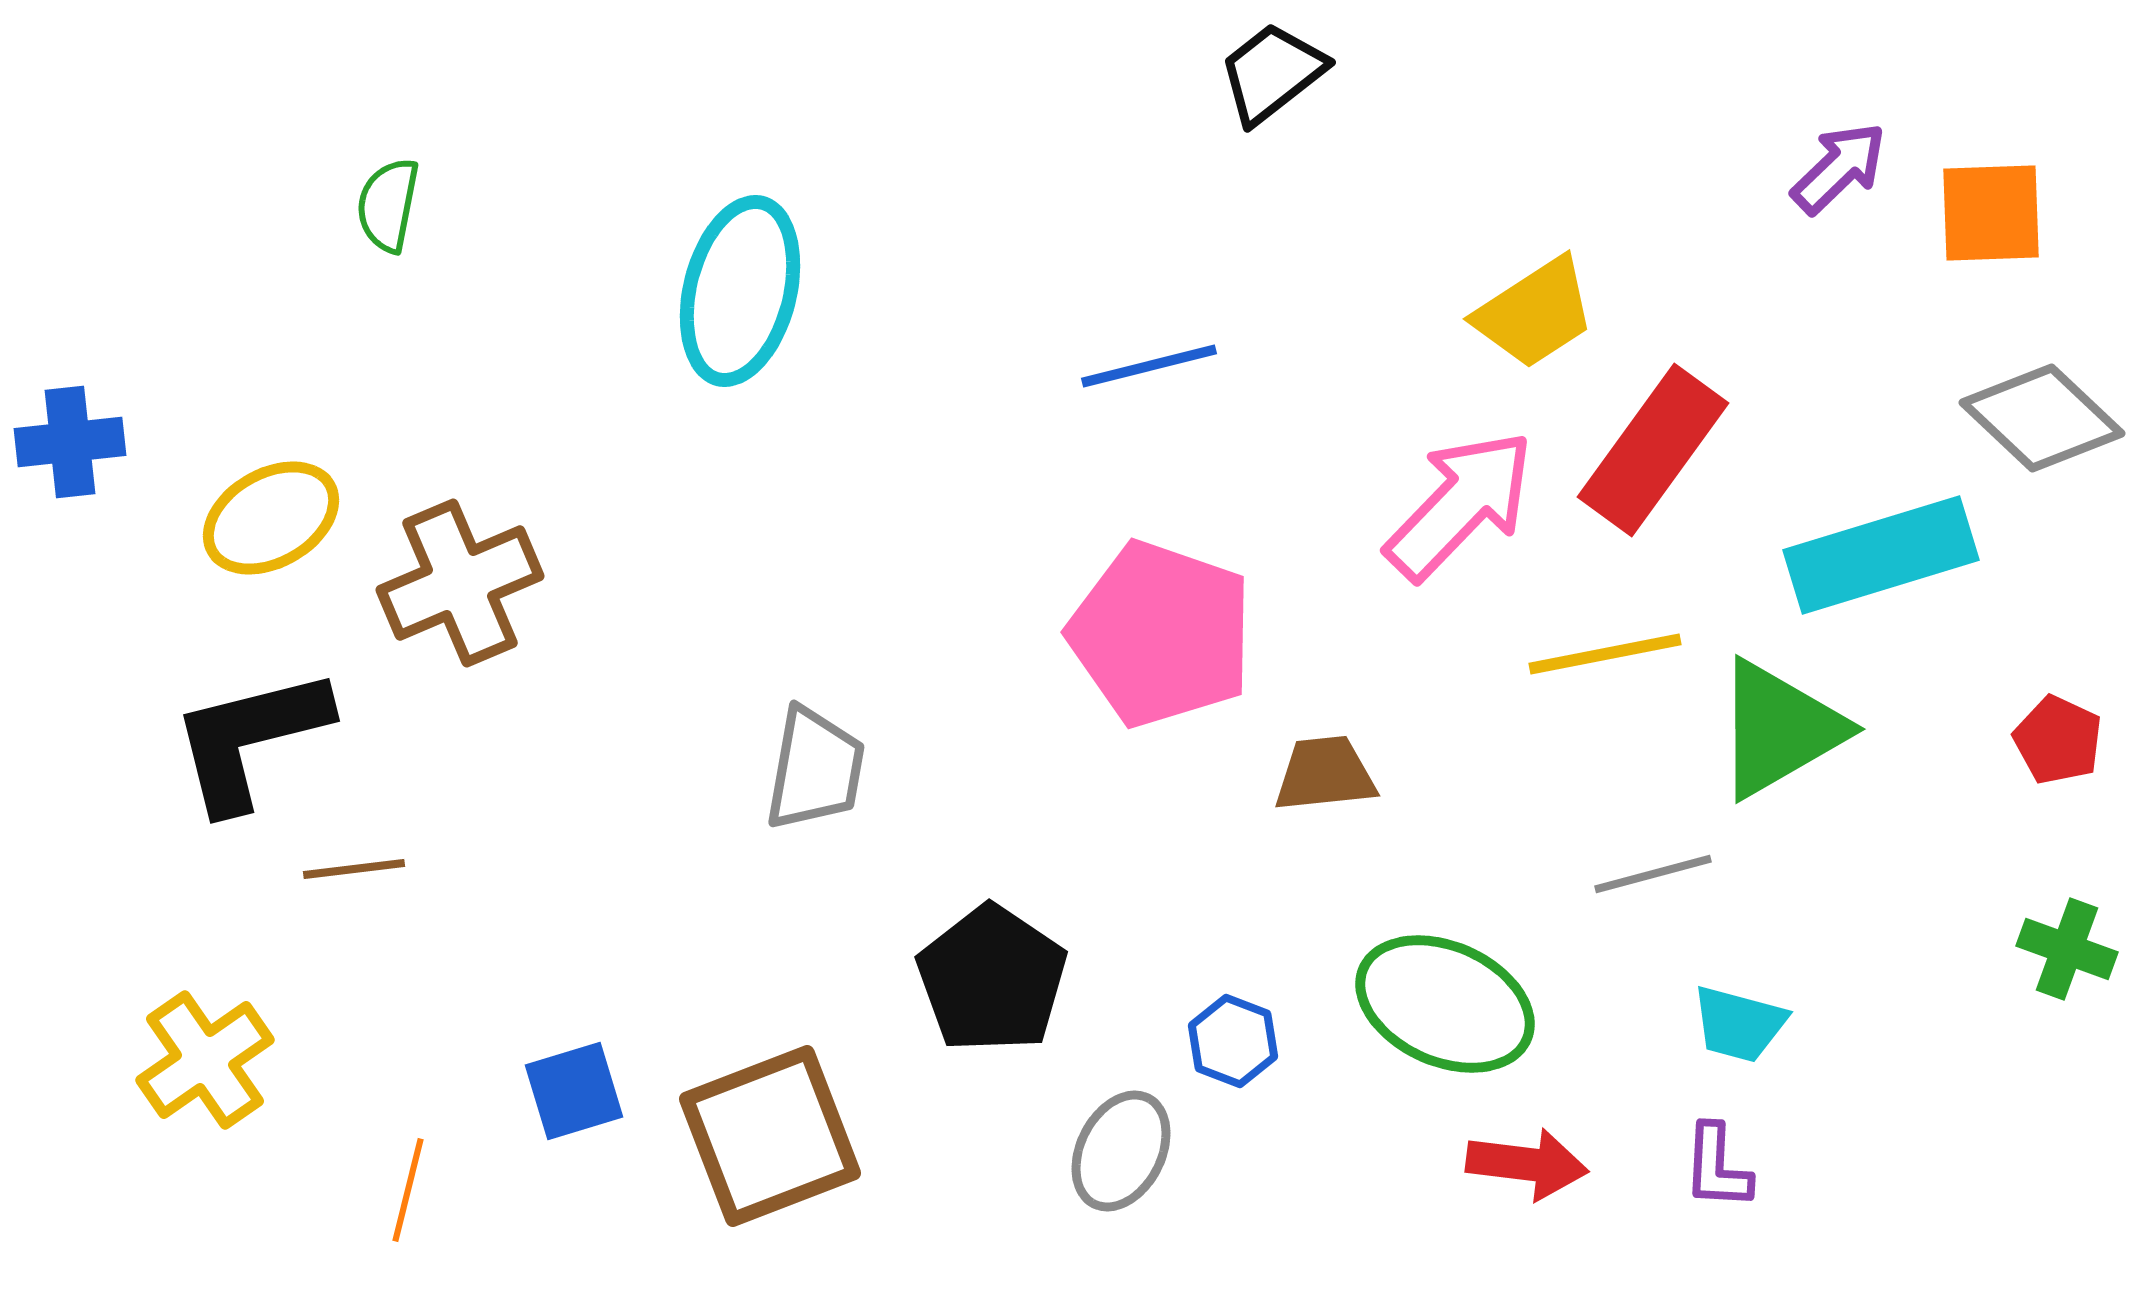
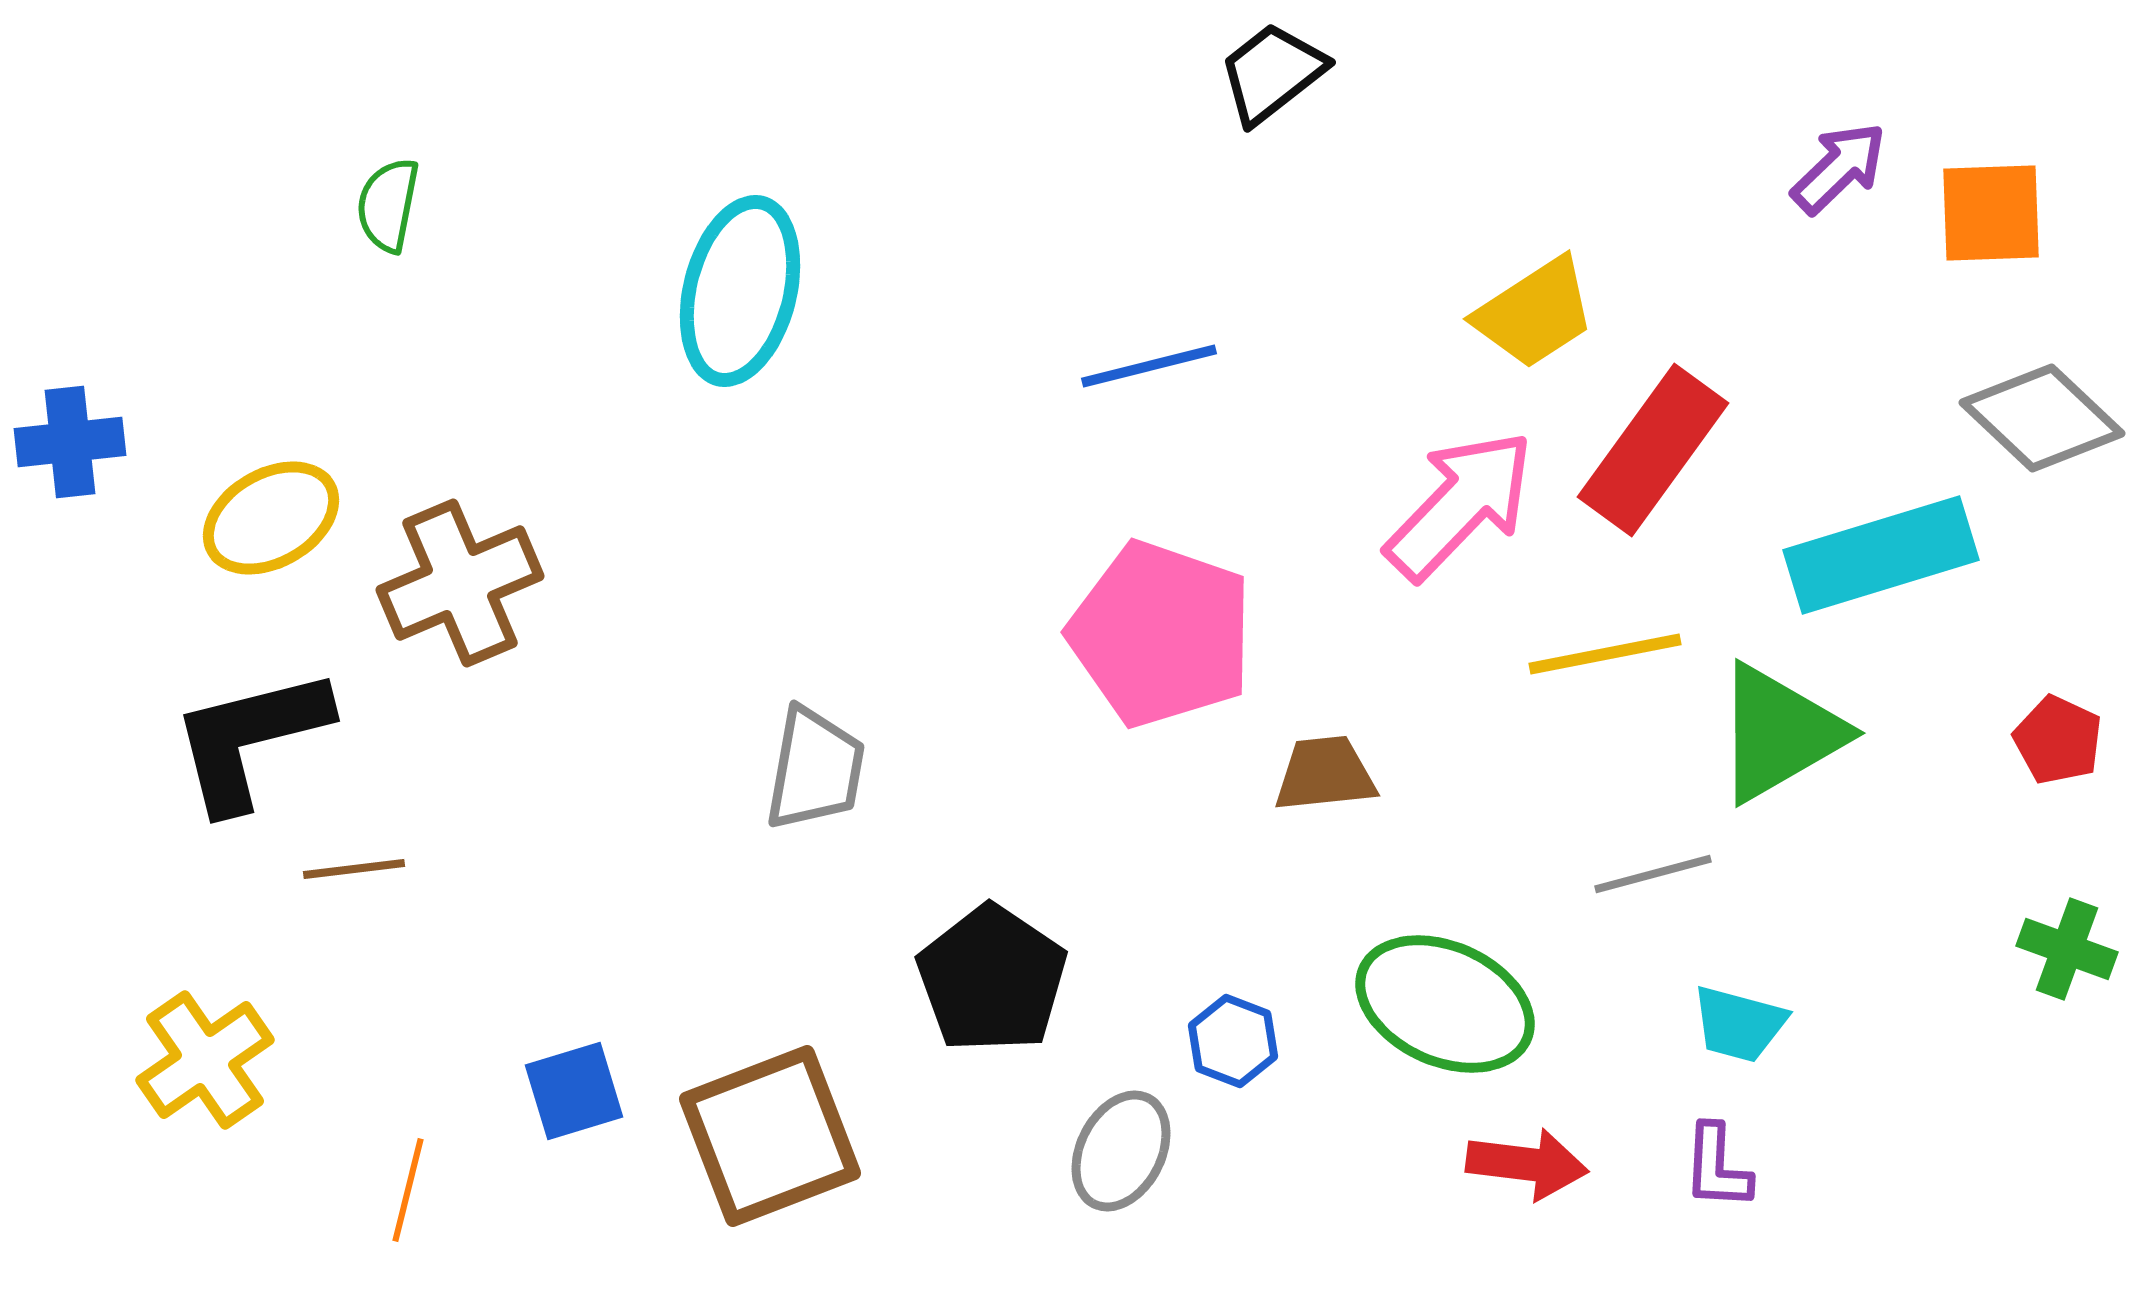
green triangle: moved 4 px down
